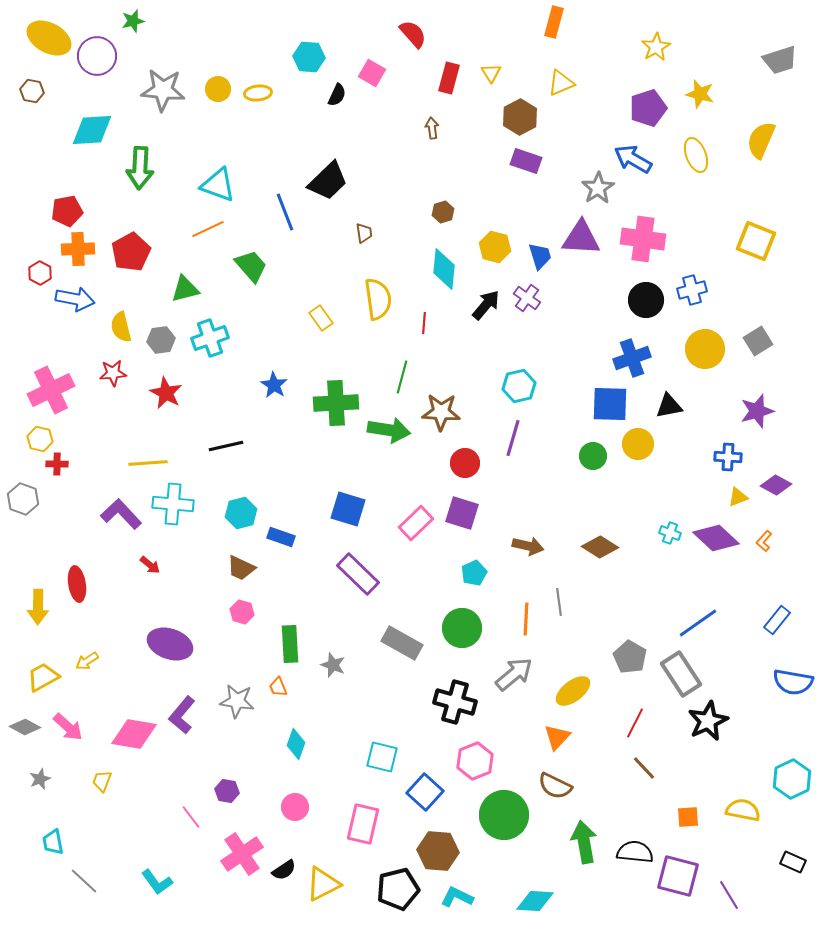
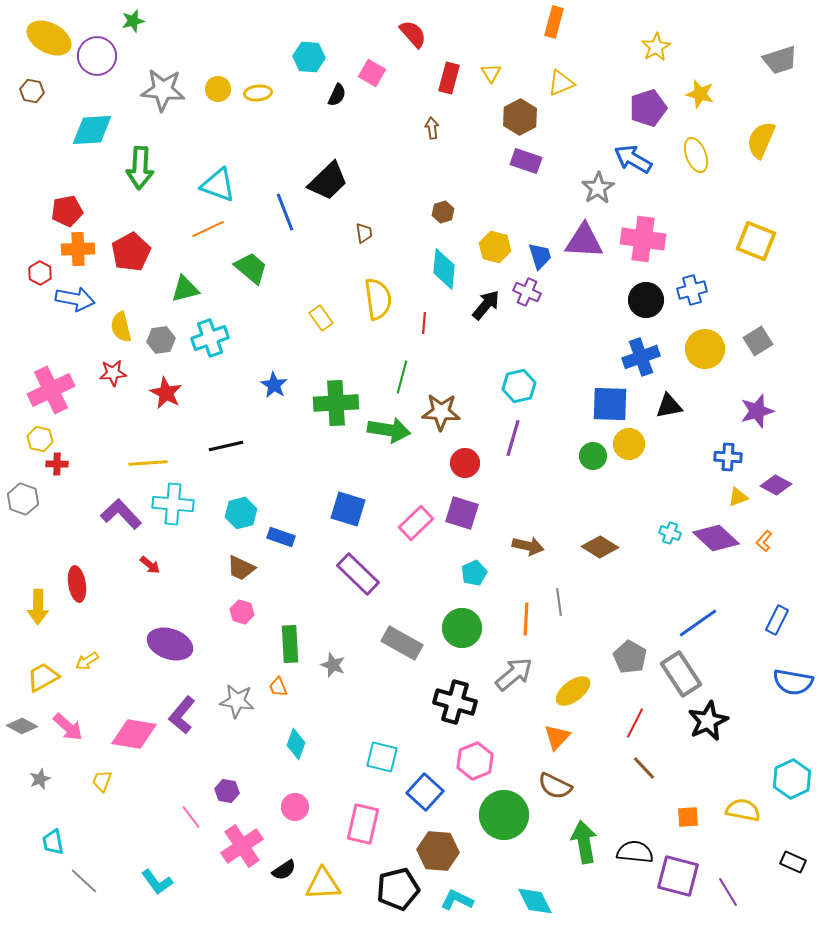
purple triangle at (581, 238): moved 3 px right, 3 px down
green trapezoid at (251, 266): moved 2 px down; rotated 9 degrees counterclockwise
purple cross at (527, 298): moved 6 px up; rotated 12 degrees counterclockwise
blue cross at (632, 358): moved 9 px right, 1 px up
yellow circle at (638, 444): moved 9 px left
blue rectangle at (777, 620): rotated 12 degrees counterclockwise
gray diamond at (25, 727): moved 3 px left, 1 px up
pink cross at (242, 854): moved 8 px up
yellow triangle at (323, 884): rotated 24 degrees clockwise
purple line at (729, 895): moved 1 px left, 3 px up
cyan L-shape at (457, 897): moved 3 px down
cyan diamond at (535, 901): rotated 60 degrees clockwise
